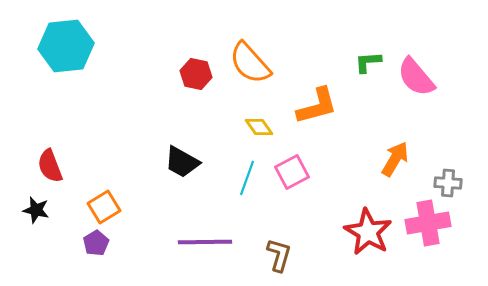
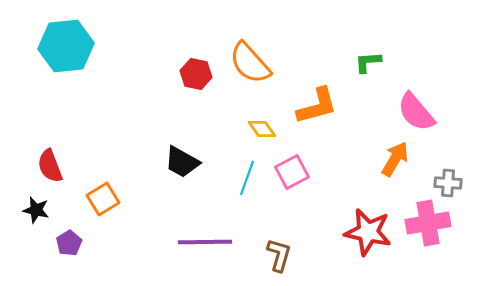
pink semicircle: moved 35 px down
yellow diamond: moved 3 px right, 2 px down
orange square: moved 1 px left, 8 px up
red star: rotated 18 degrees counterclockwise
purple pentagon: moved 27 px left
